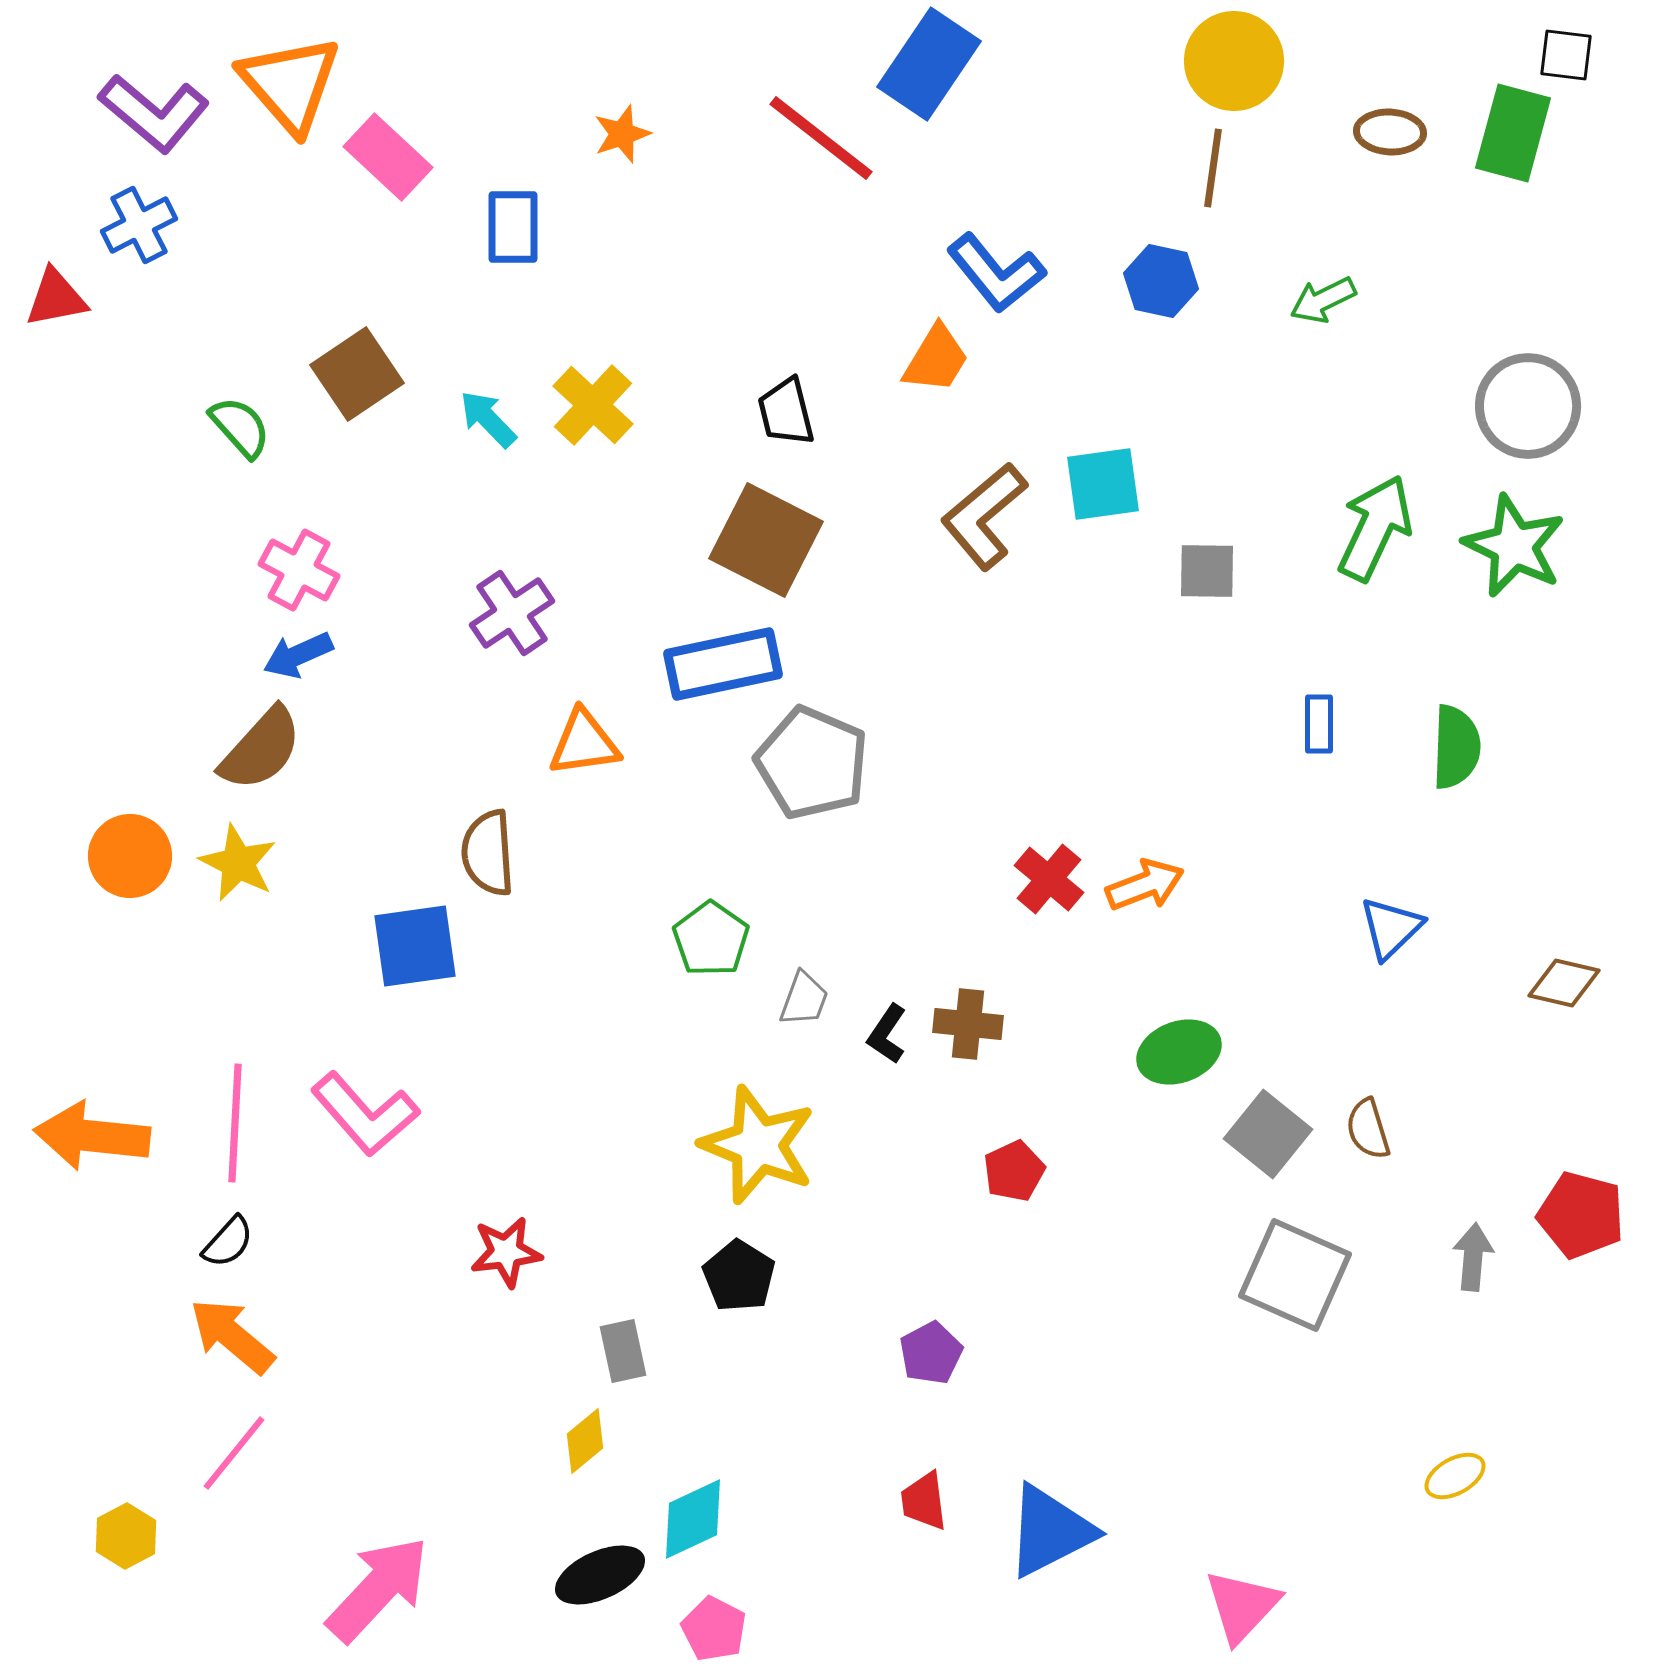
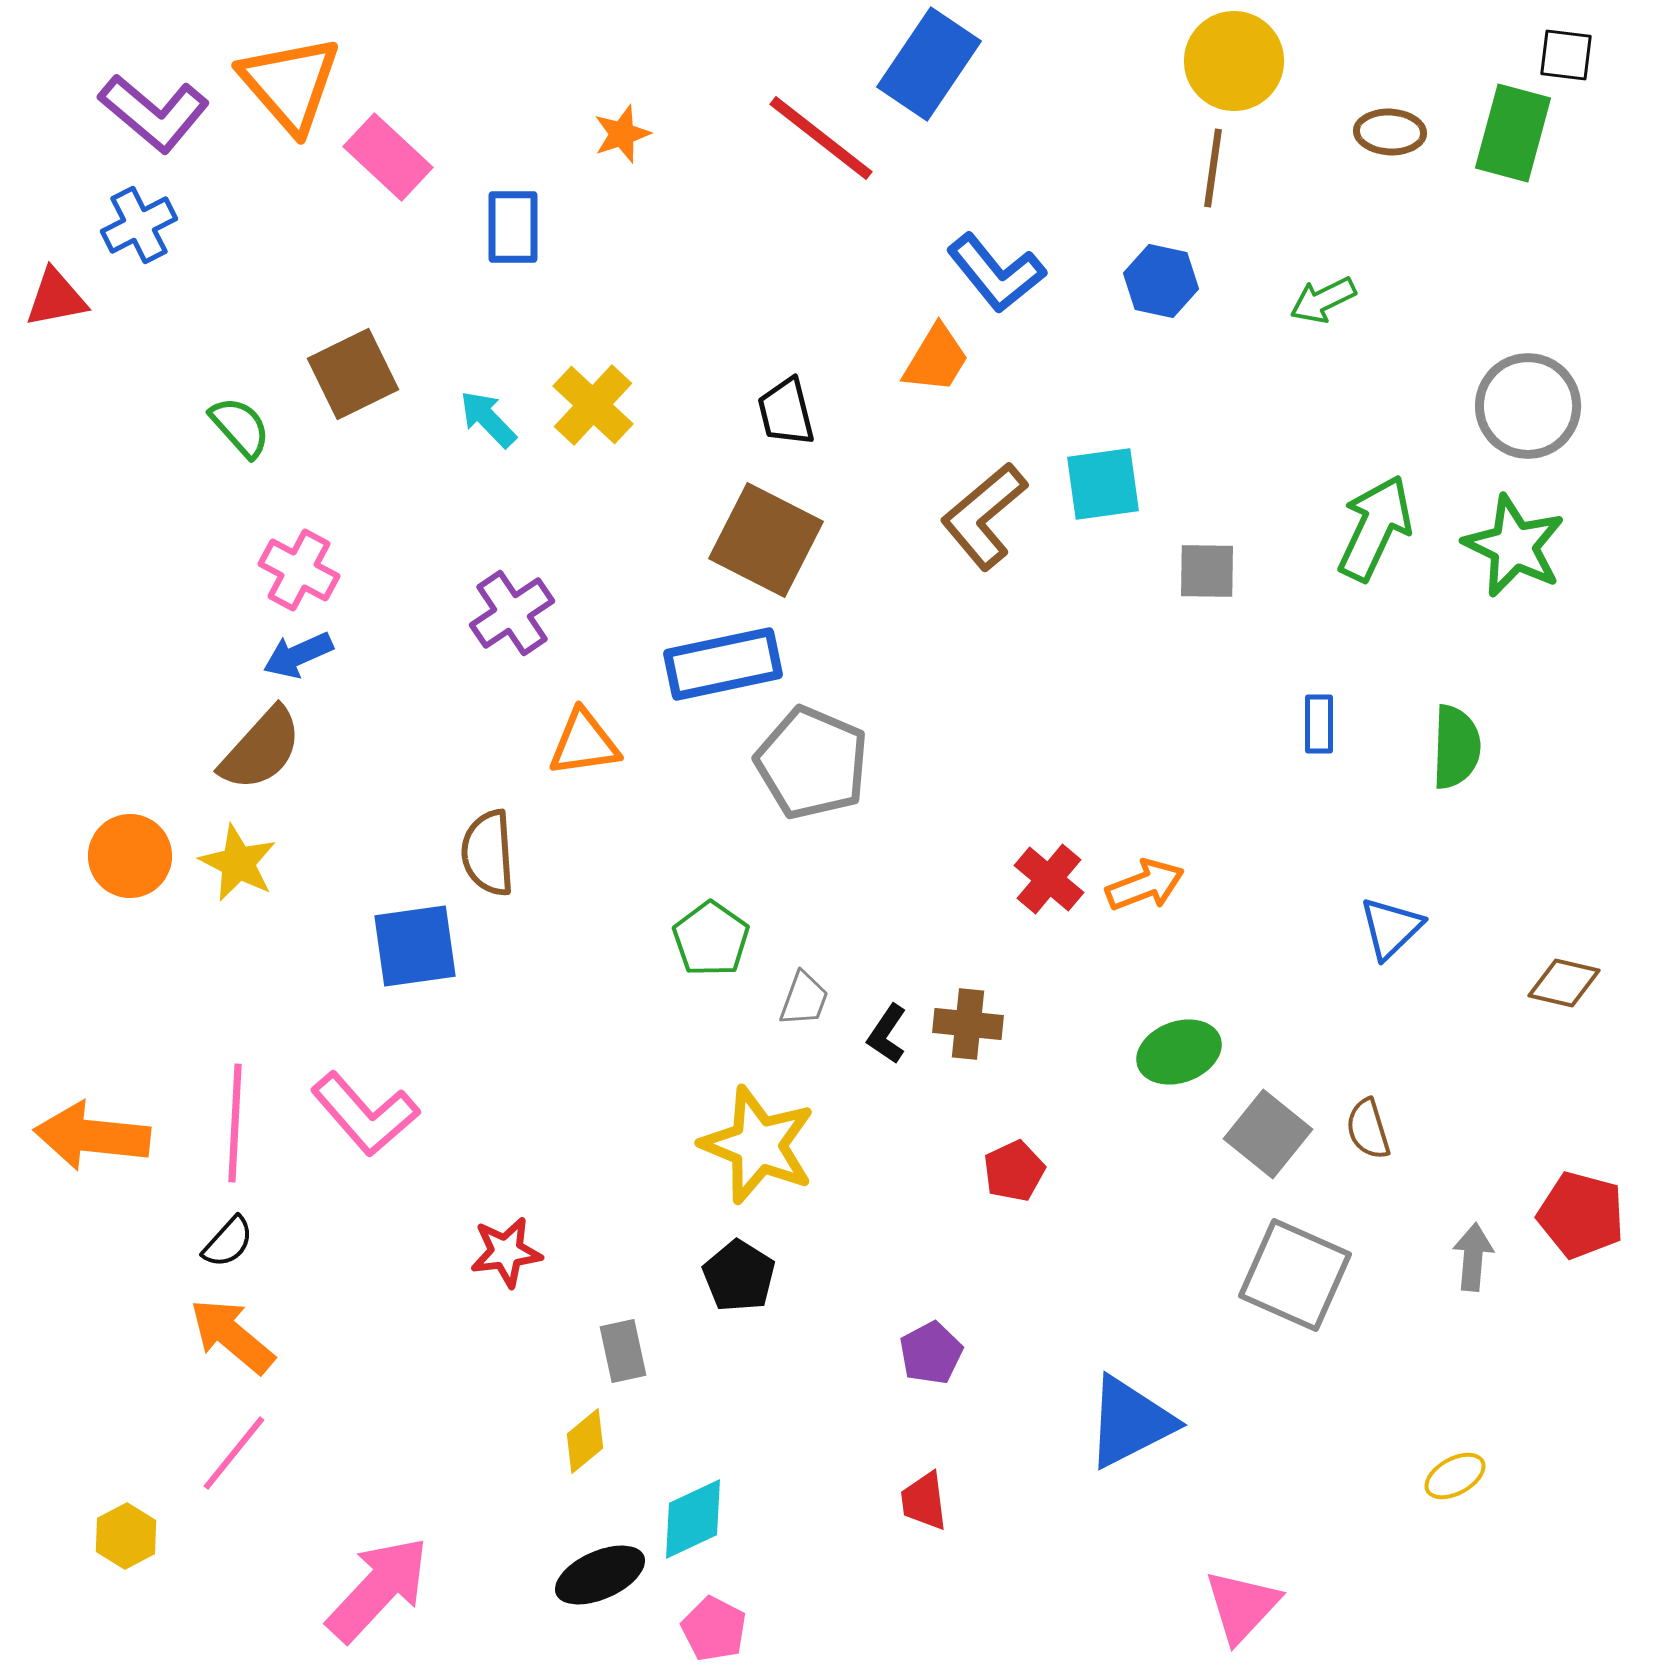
brown square at (357, 374): moved 4 px left; rotated 8 degrees clockwise
blue triangle at (1050, 1531): moved 80 px right, 109 px up
